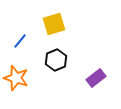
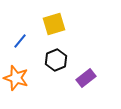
purple rectangle: moved 10 px left
